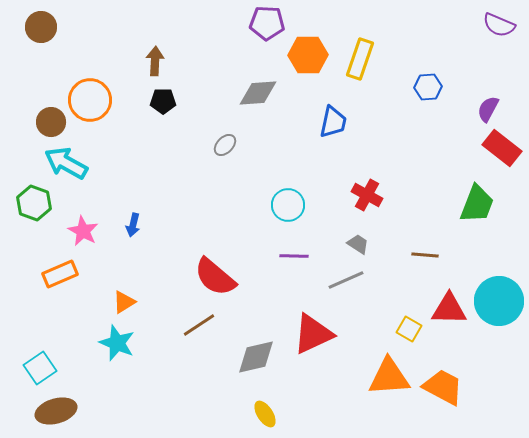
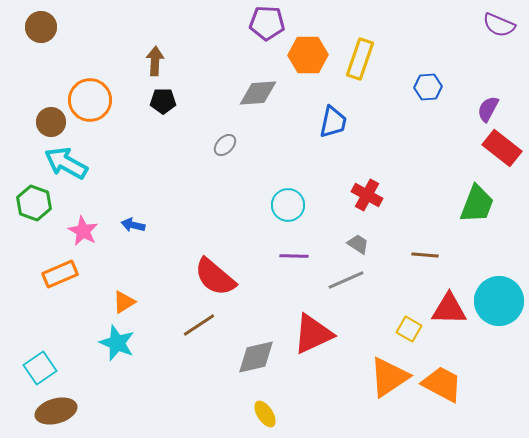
blue arrow at (133, 225): rotated 90 degrees clockwise
orange triangle at (389, 377): rotated 30 degrees counterclockwise
orange trapezoid at (443, 387): moved 1 px left, 3 px up
